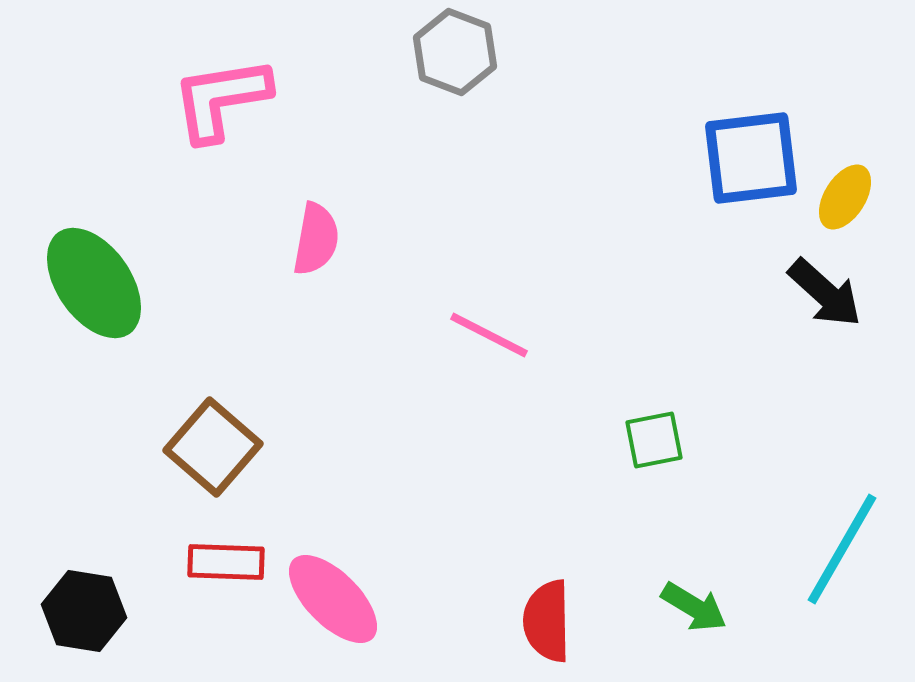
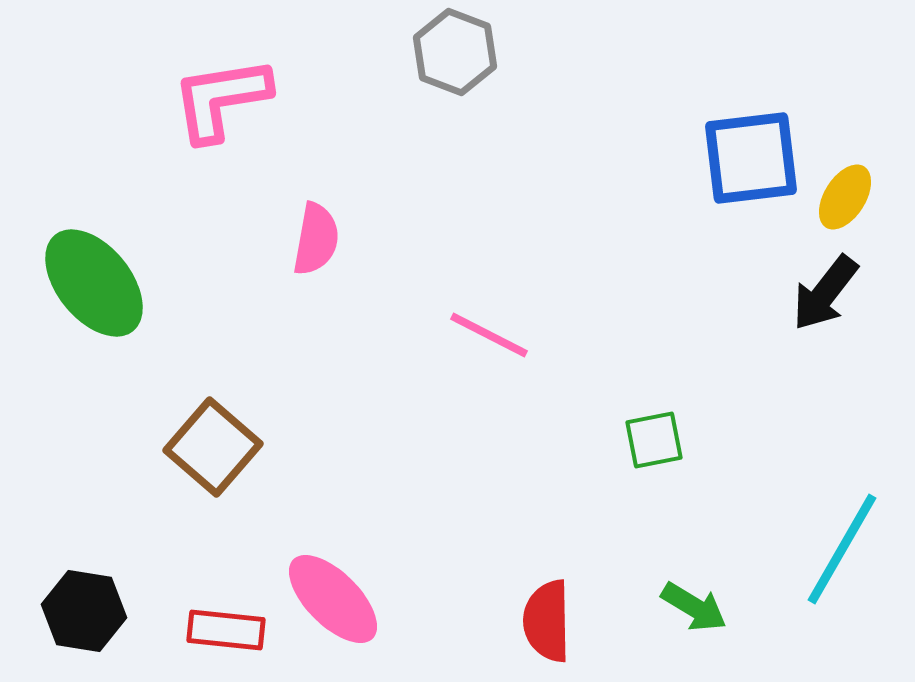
green ellipse: rotated 4 degrees counterclockwise
black arrow: rotated 86 degrees clockwise
red rectangle: moved 68 px down; rotated 4 degrees clockwise
